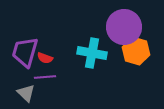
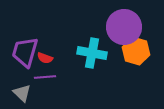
gray triangle: moved 4 px left
